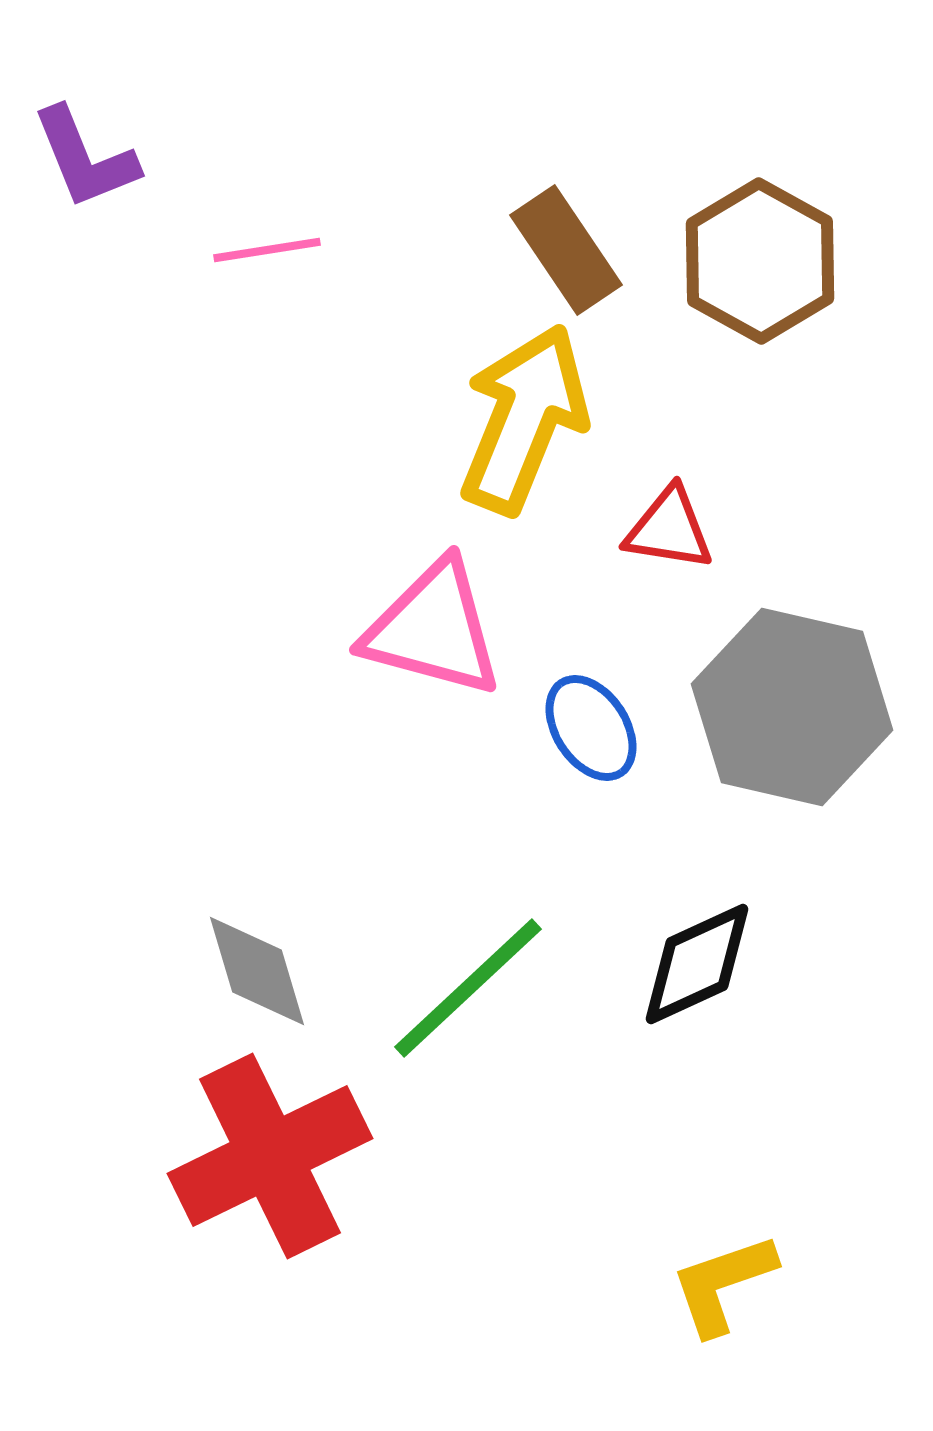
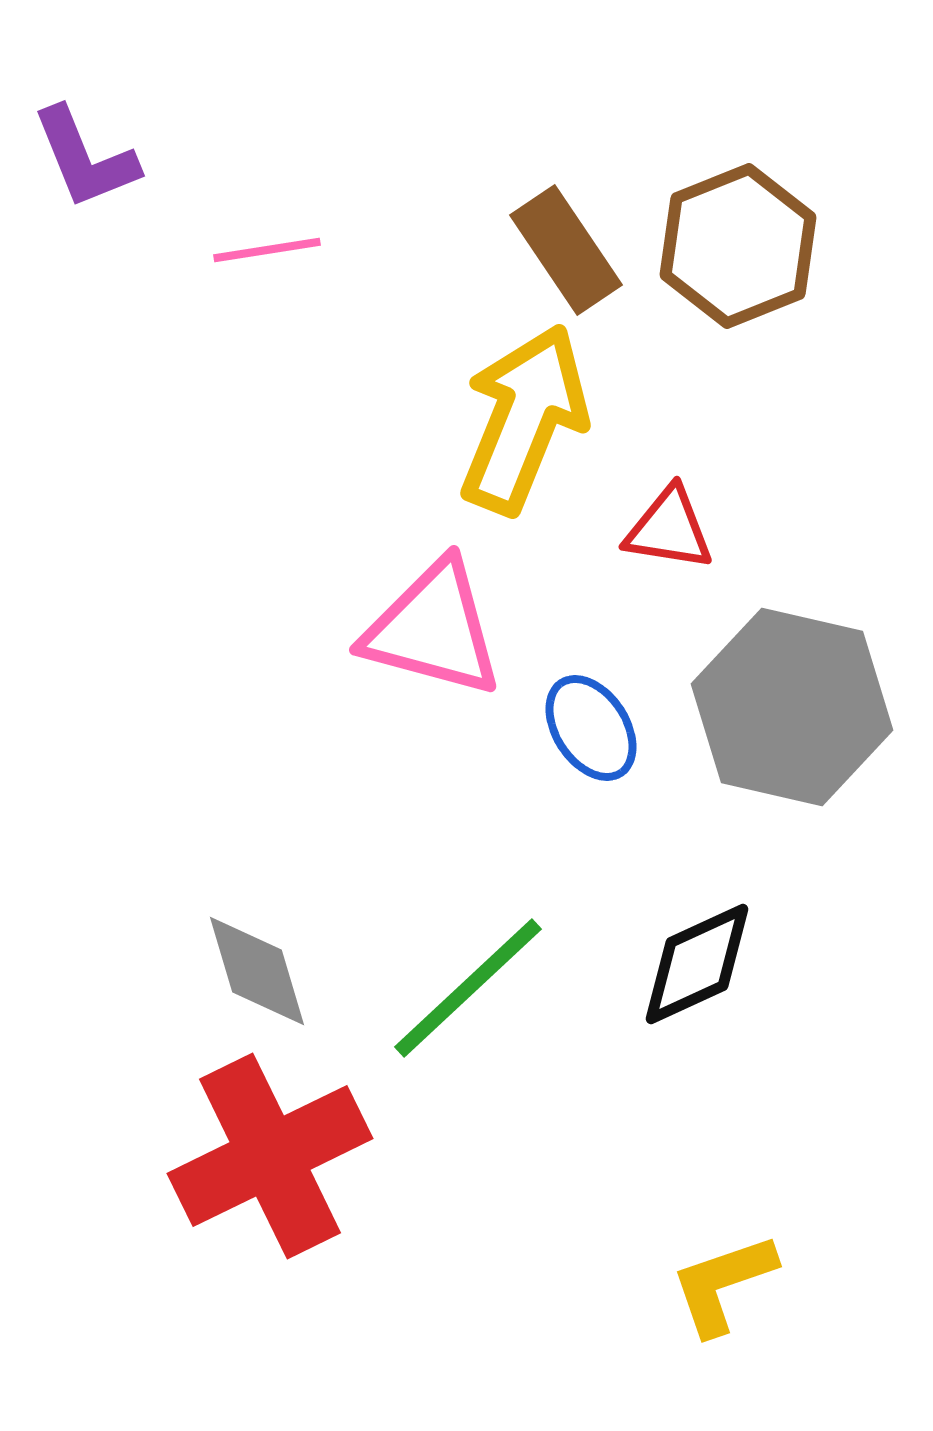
brown hexagon: moved 22 px left, 15 px up; rotated 9 degrees clockwise
